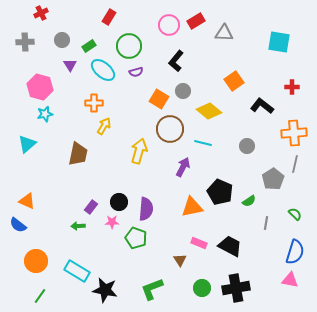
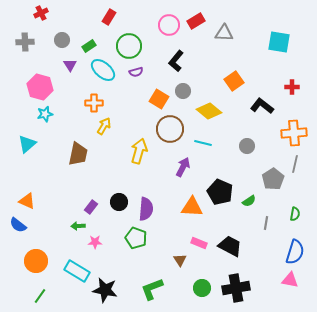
orange triangle at (192, 207): rotated 15 degrees clockwise
green semicircle at (295, 214): rotated 56 degrees clockwise
pink star at (112, 222): moved 17 px left, 20 px down
